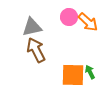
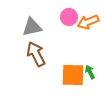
orange arrow: rotated 115 degrees clockwise
brown arrow: moved 4 px down
